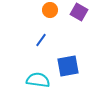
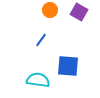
blue square: rotated 15 degrees clockwise
